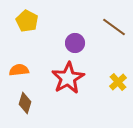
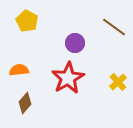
brown diamond: rotated 25 degrees clockwise
